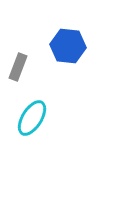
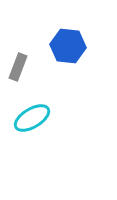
cyan ellipse: rotated 27 degrees clockwise
